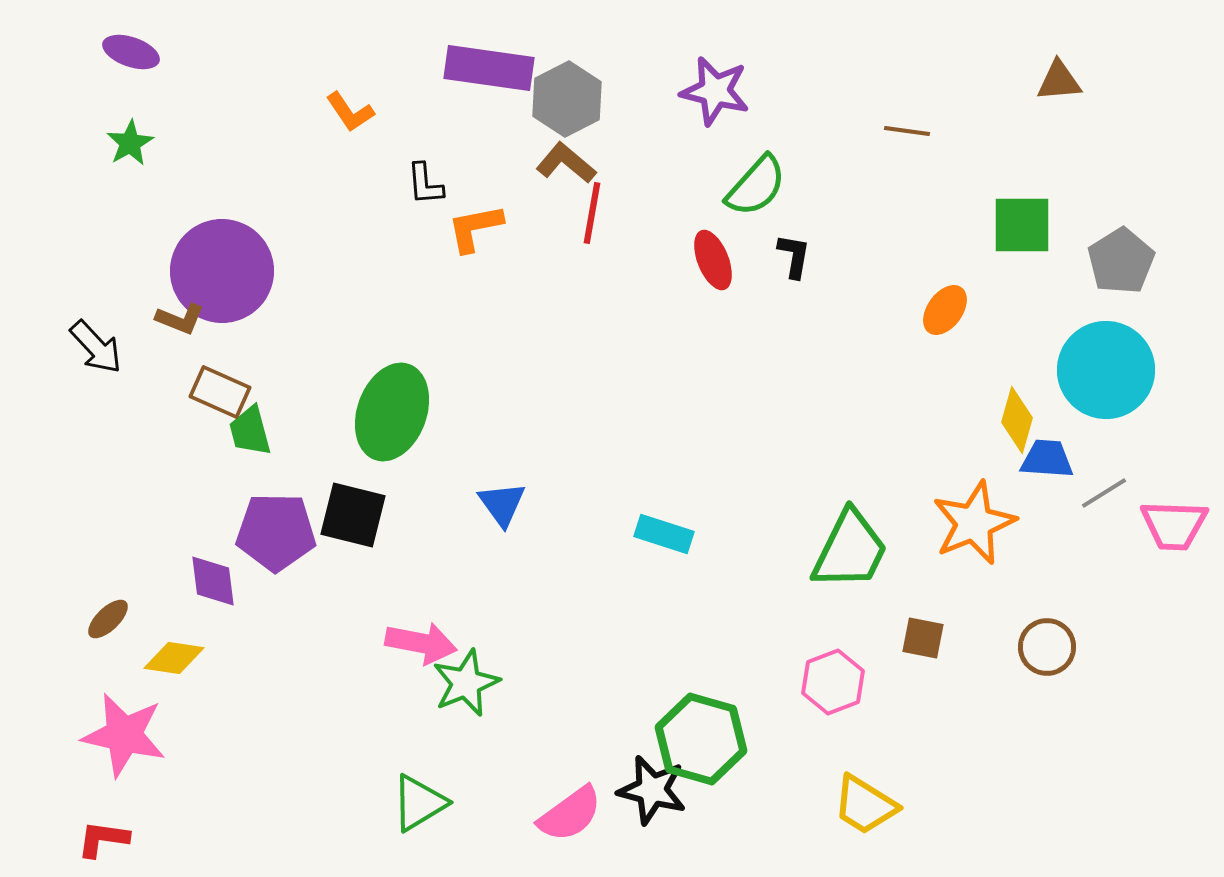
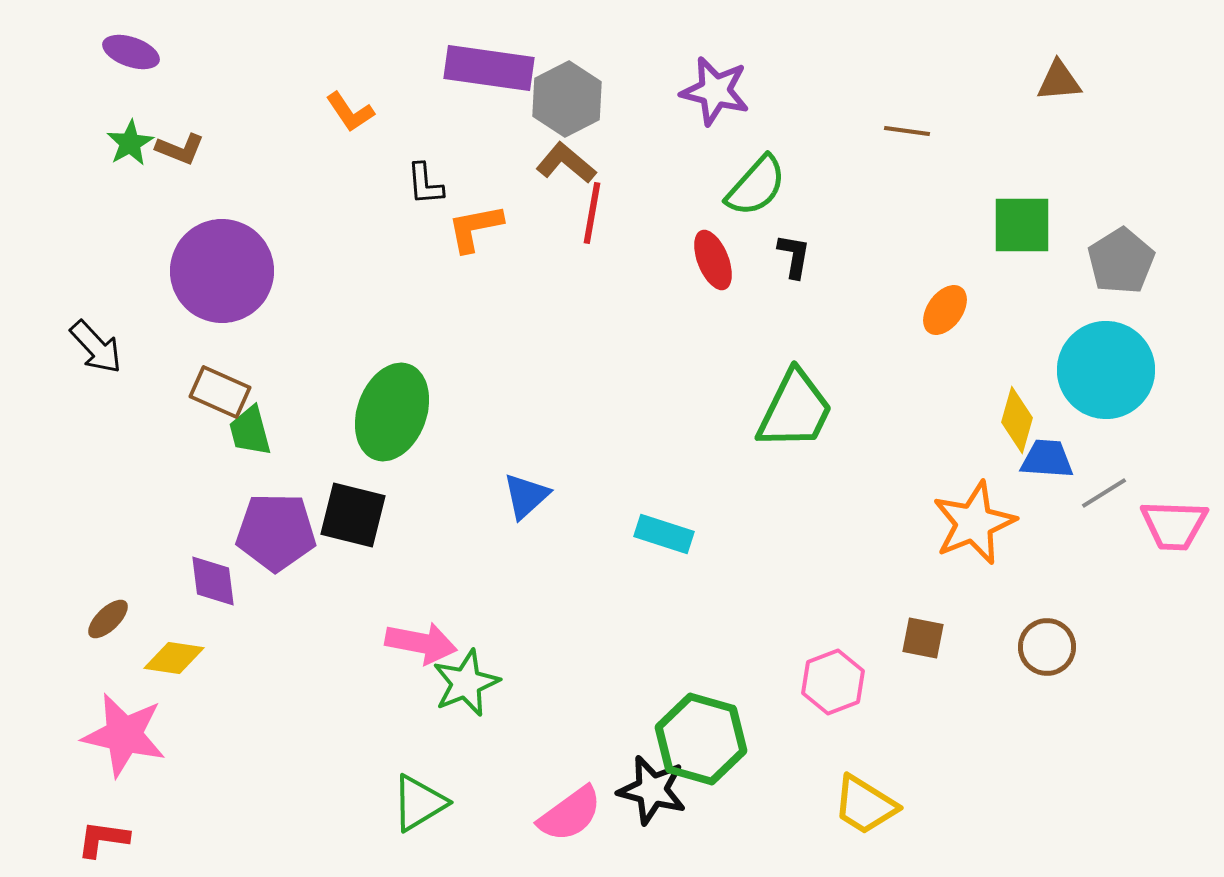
brown L-shape at (180, 319): moved 170 px up
blue triangle at (502, 504): moved 24 px right, 8 px up; rotated 24 degrees clockwise
green trapezoid at (850, 550): moved 55 px left, 140 px up
